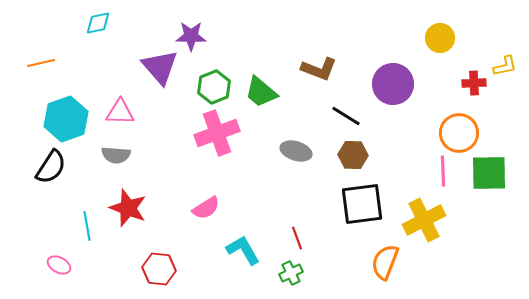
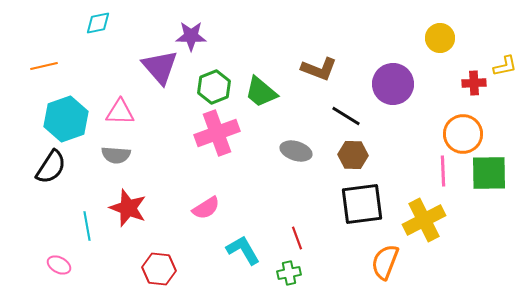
orange line: moved 3 px right, 3 px down
orange circle: moved 4 px right, 1 px down
green cross: moved 2 px left; rotated 15 degrees clockwise
